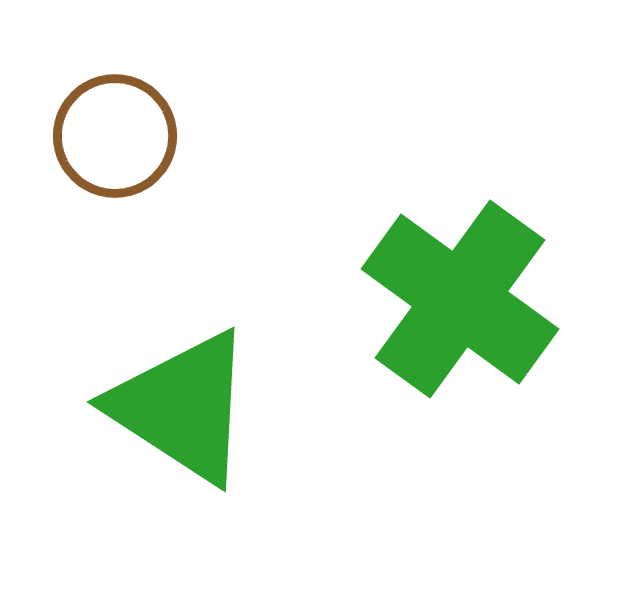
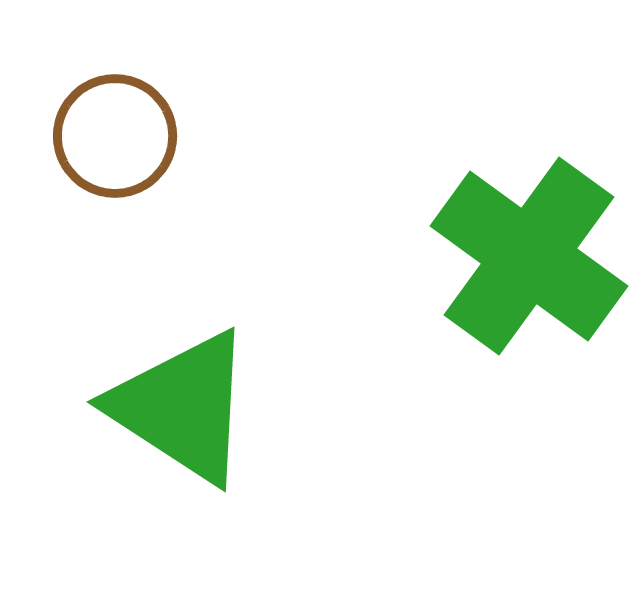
green cross: moved 69 px right, 43 px up
